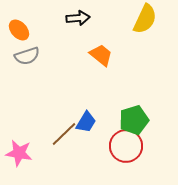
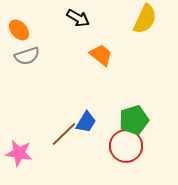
black arrow: rotated 35 degrees clockwise
